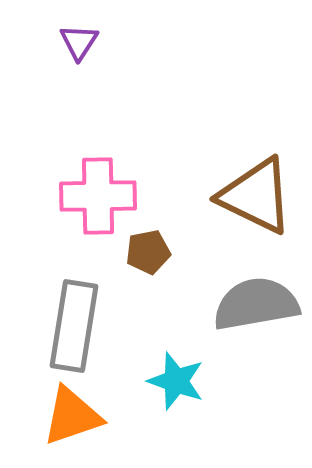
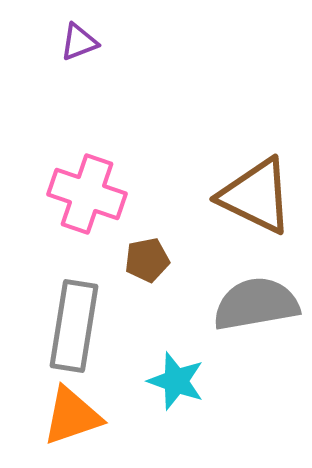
purple triangle: rotated 36 degrees clockwise
pink cross: moved 11 px left, 2 px up; rotated 20 degrees clockwise
brown pentagon: moved 1 px left, 8 px down
